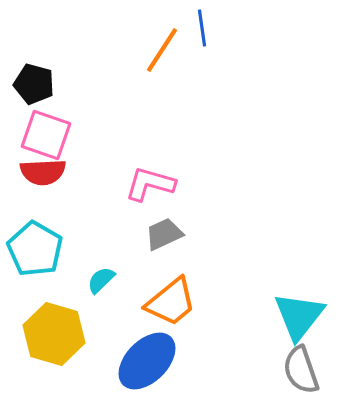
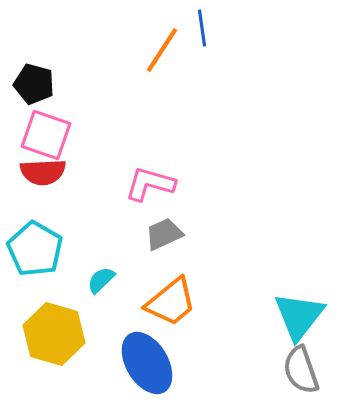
blue ellipse: moved 2 px down; rotated 76 degrees counterclockwise
